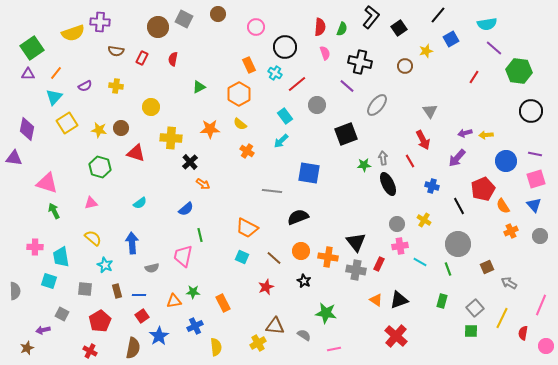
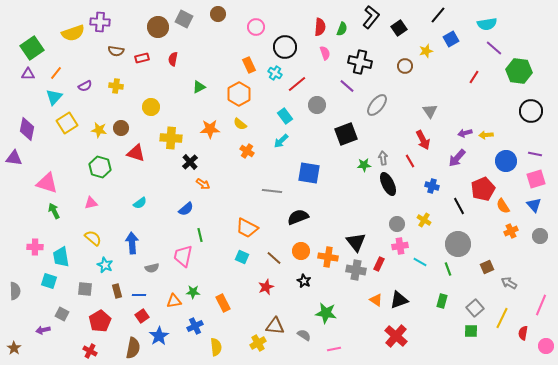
red rectangle at (142, 58): rotated 48 degrees clockwise
brown star at (27, 348): moved 13 px left; rotated 16 degrees counterclockwise
